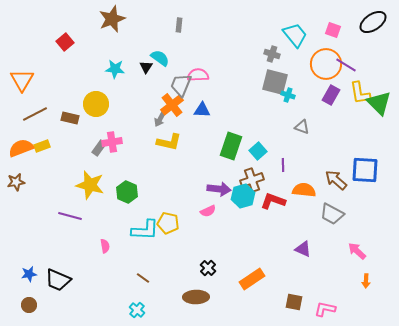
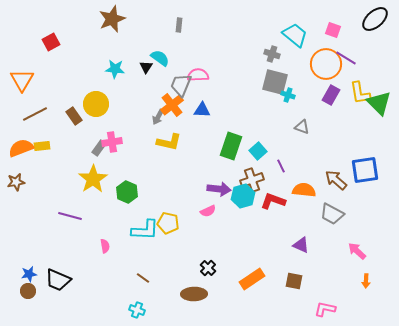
black ellipse at (373, 22): moved 2 px right, 3 px up; rotated 8 degrees counterclockwise
cyan trapezoid at (295, 35): rotated 12 degrees counterclockwise
red square at (65, 42): moved 14 px left; rotated 12 degrees clockwise
purple line at (346, 65): moved 7 px up
brown rectangle at (70, 118): moved 4 px right, 2 px up; rotated 42 degrees clockwise
gray arrow at (160, 119): moved 2 px left, 2 px up
yellow rectangle at (42, 146): rotated 14 degrees clockwise
purple line at (283, 165): moved 2 px left, 1 px down; rotated 24 degrees counterclockwise
blue square at (365, 170): rotated 12 degrees counterclockwise
yellow star at (90, 185): moved 3 px right, 6 px up; rotated 24 degrees clockwise
purple triangle at (303, 249): moved 2 px left, 4 px up
brown ellipse at (196, 297): moved 2 px left, 3 px up
brown square at (294, 302): moved 21 px up
brown circle at (29, 305): moved 1 px left, 14 px up
cyan cross at (137, 310): rotated 21 degrees counterclockwise
